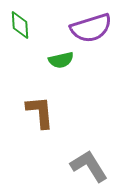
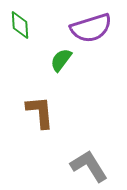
green semicircle: rotated 140 degrees clockwise
